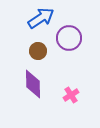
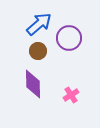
blue arrow: moved 2 px left, 6 px down; rotated 8 degrees counterclockwise
